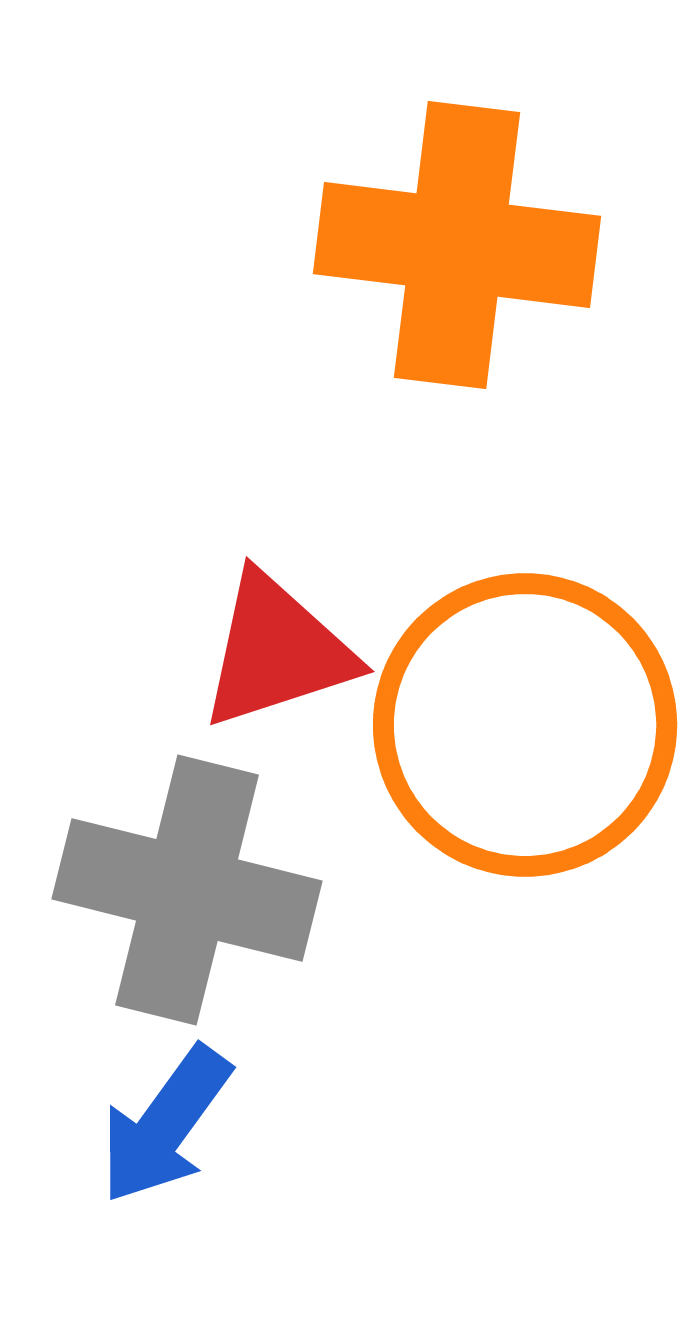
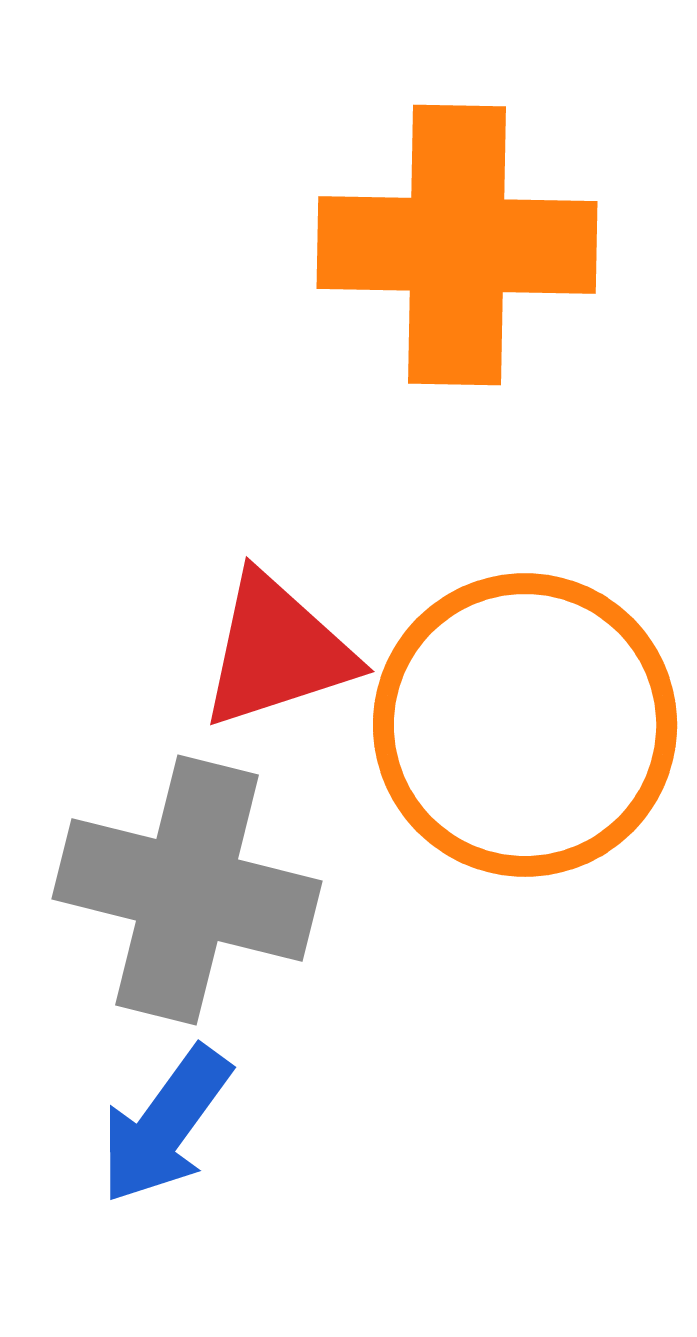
orange cross: rotated 6 degrees counterclockwise
